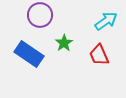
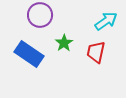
red trapezoid: moved 3 px left, 3 px up; rotated 35 degrees clockwise
